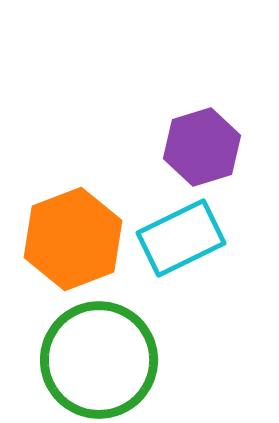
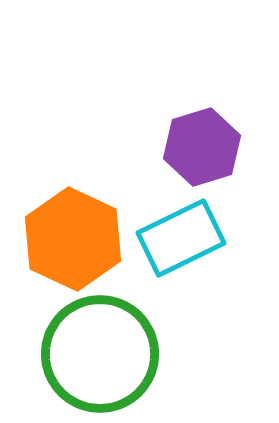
orange hexagon: rotated 14 degrees counterclockwise
green circle: moved 1 px right, 6 px up
